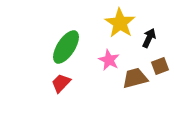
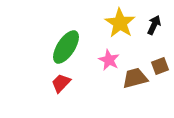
black arrow: moved 5 px right, 13 px up
